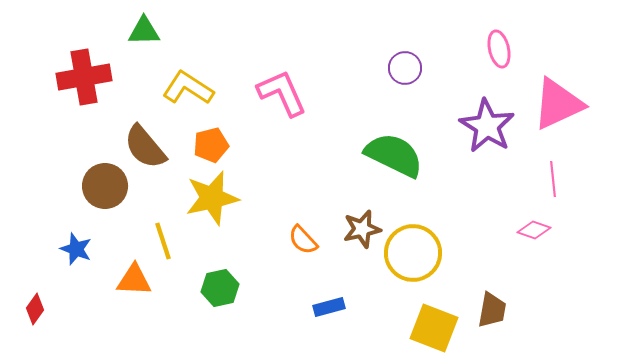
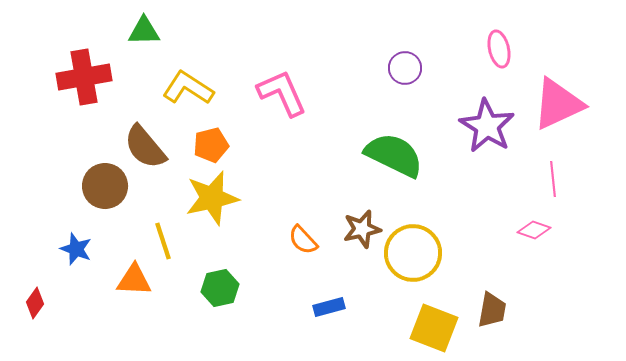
red diamond: moved 6 px up
